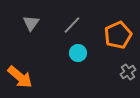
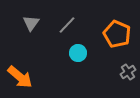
gray line: moved 5 px left
orange pentagon: moved 1 px left, 1 px up; rotated 24 degrees counterclockwise
